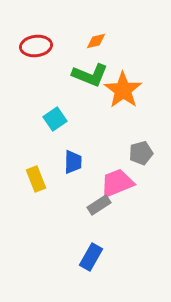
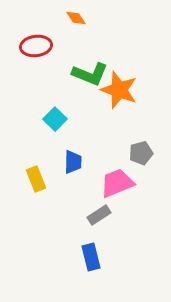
orange diamond: moved 20 px left, 23 px up; rotated 70 degrees clockwise
green L-shape: moved 1 px up
orange star: moved 4 px left; rotated 15 degrees counterclockwise
cyan square: rotated 10 degrees counterclockwise
gray rectangle: moved 10 px down
blue rectangle: rotated 44 degrees counterclockwise
